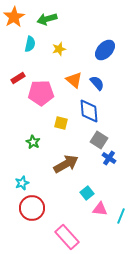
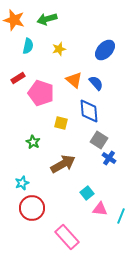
orange star: moved 3 px down; rotated 25 degrees counterclockwise
cyan semicircle: moved 2 px left, 2 px down
blue semicircle: moved 1 px left
pink pentagon: rotated 20 degrees clockwise
brown arrow: moved 3 px left
